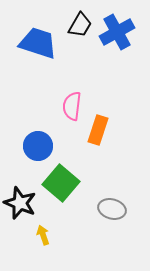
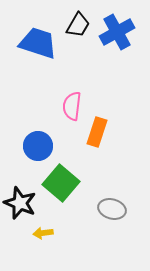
black trapezoid: moved 2 px left
orange rectangle: moved 1 px left, 2 px down
yellow arrow: moved 2 px up; rotated 78 degrees counterclockwise
